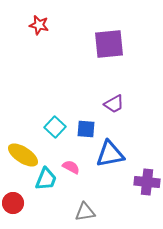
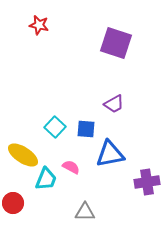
purple square: moved 7 px right, 1 px up; rotated 24 degrees clockwise
purple cross: rotated 15 degrees counterclockwise
gray triangle: rotated 10 degrees clockwise
